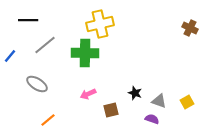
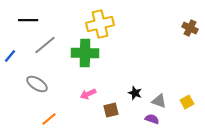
orange line: moved 1 px right, 1 px up
